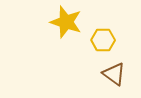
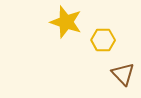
brown triangle: moved 9 px right; rotated 10 degrees clockwise
